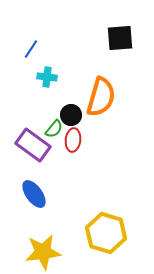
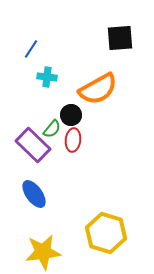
orange semicircle: moved 3 px left, 8 px up; rotated 45 degrees clockwise
green semicircle: moved 2 px left
purple rectangle: rotated 8 degrees clockwise
